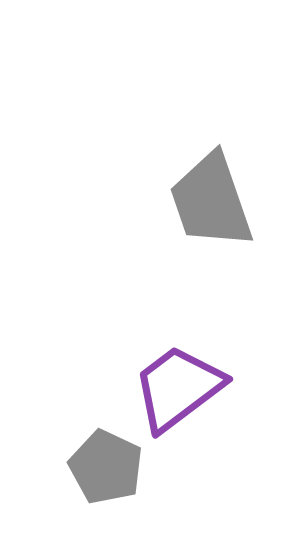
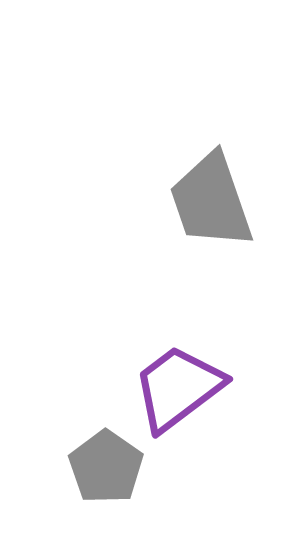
gray pentagon: rotated 10 degrees clockwise
